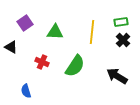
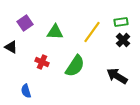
yellow line: rotated 30 degrees clockwise
